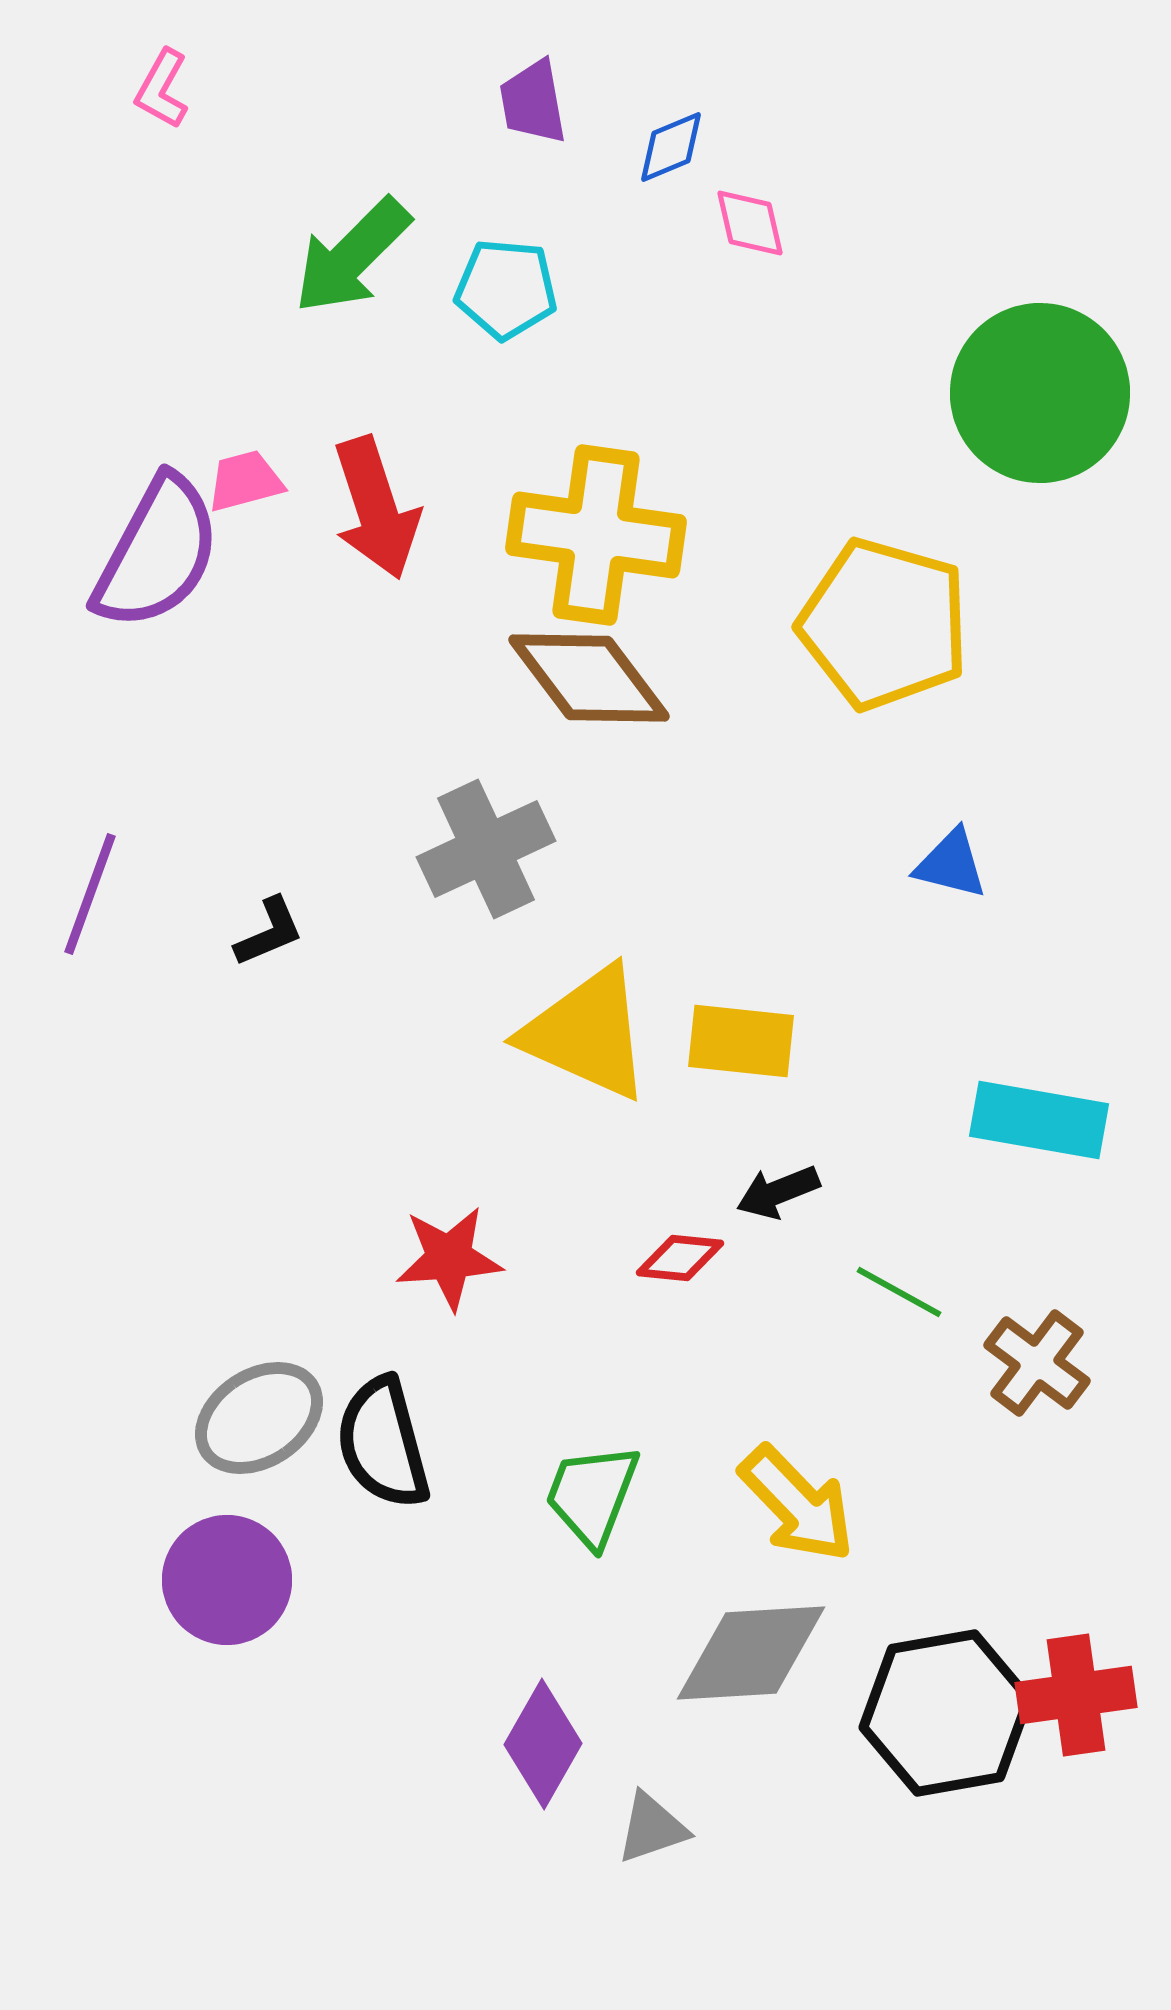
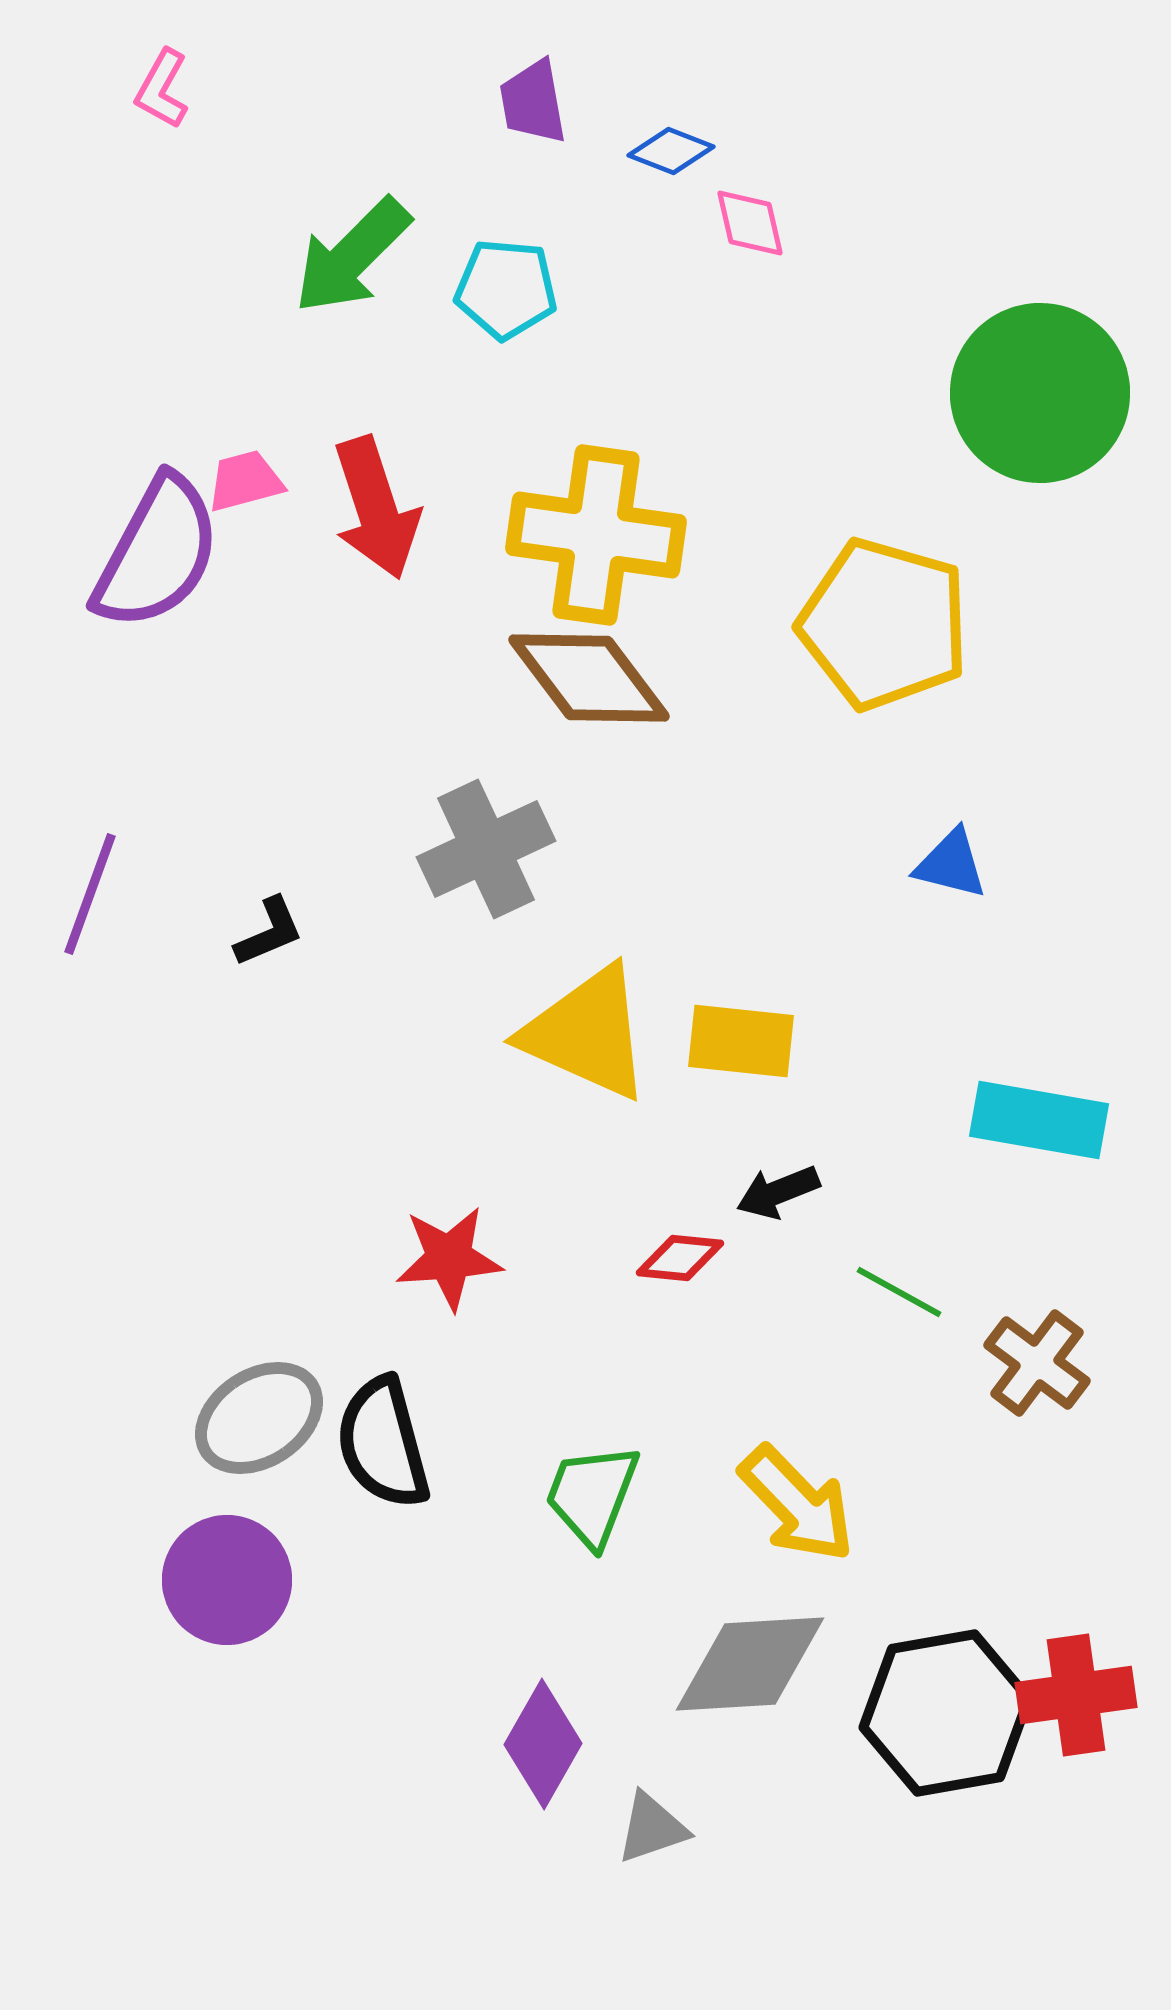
blue diamond: moved 4 px down; rotated 44 degrees clockwise
gray diamond: moved 1 px left, 11 px down
